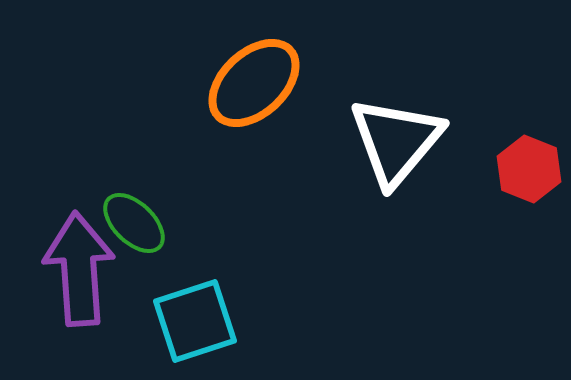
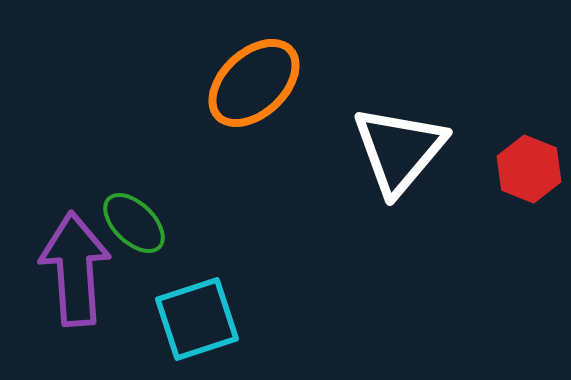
white triangle: moved 3 px right, 9 px down
purple arrow: moved 4 px left
cyan square: moved 2 px right, 2 px up
